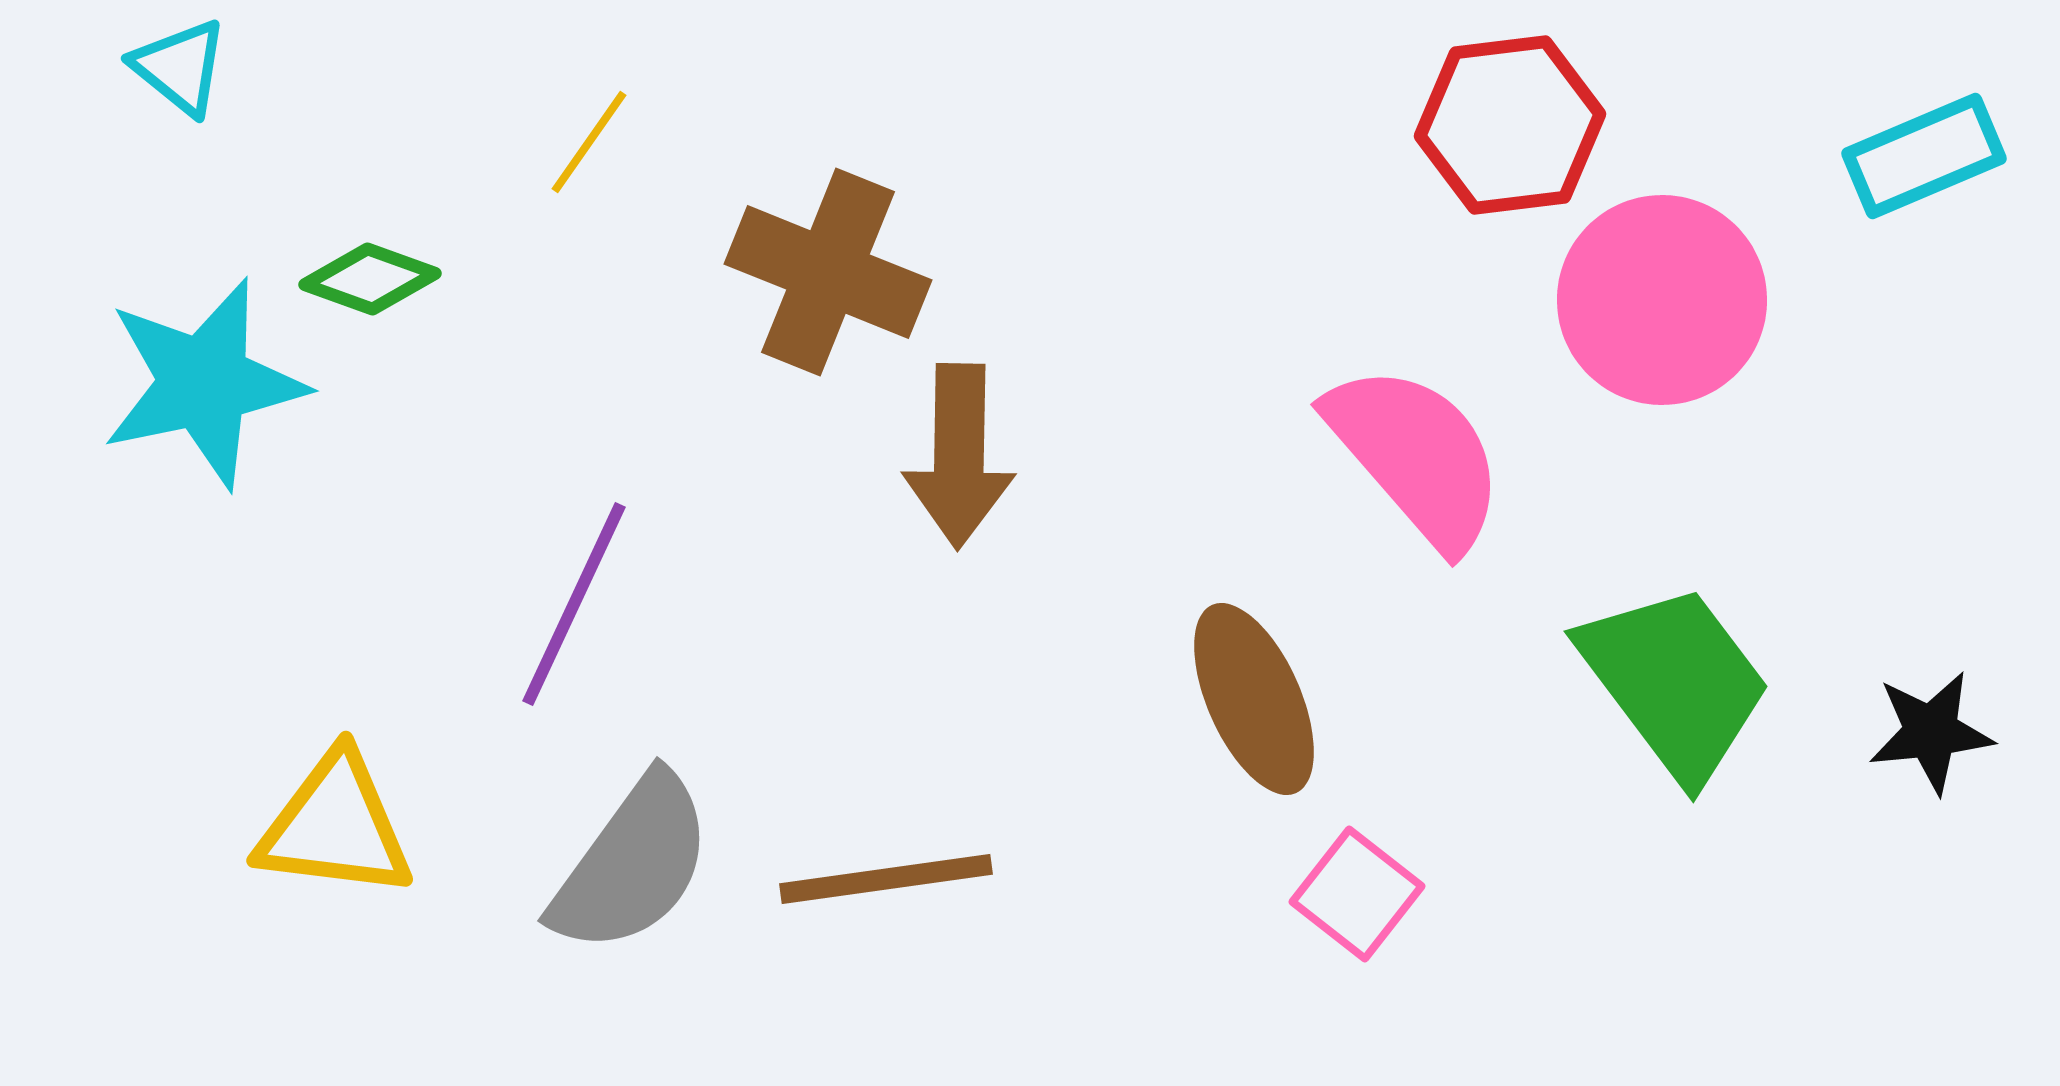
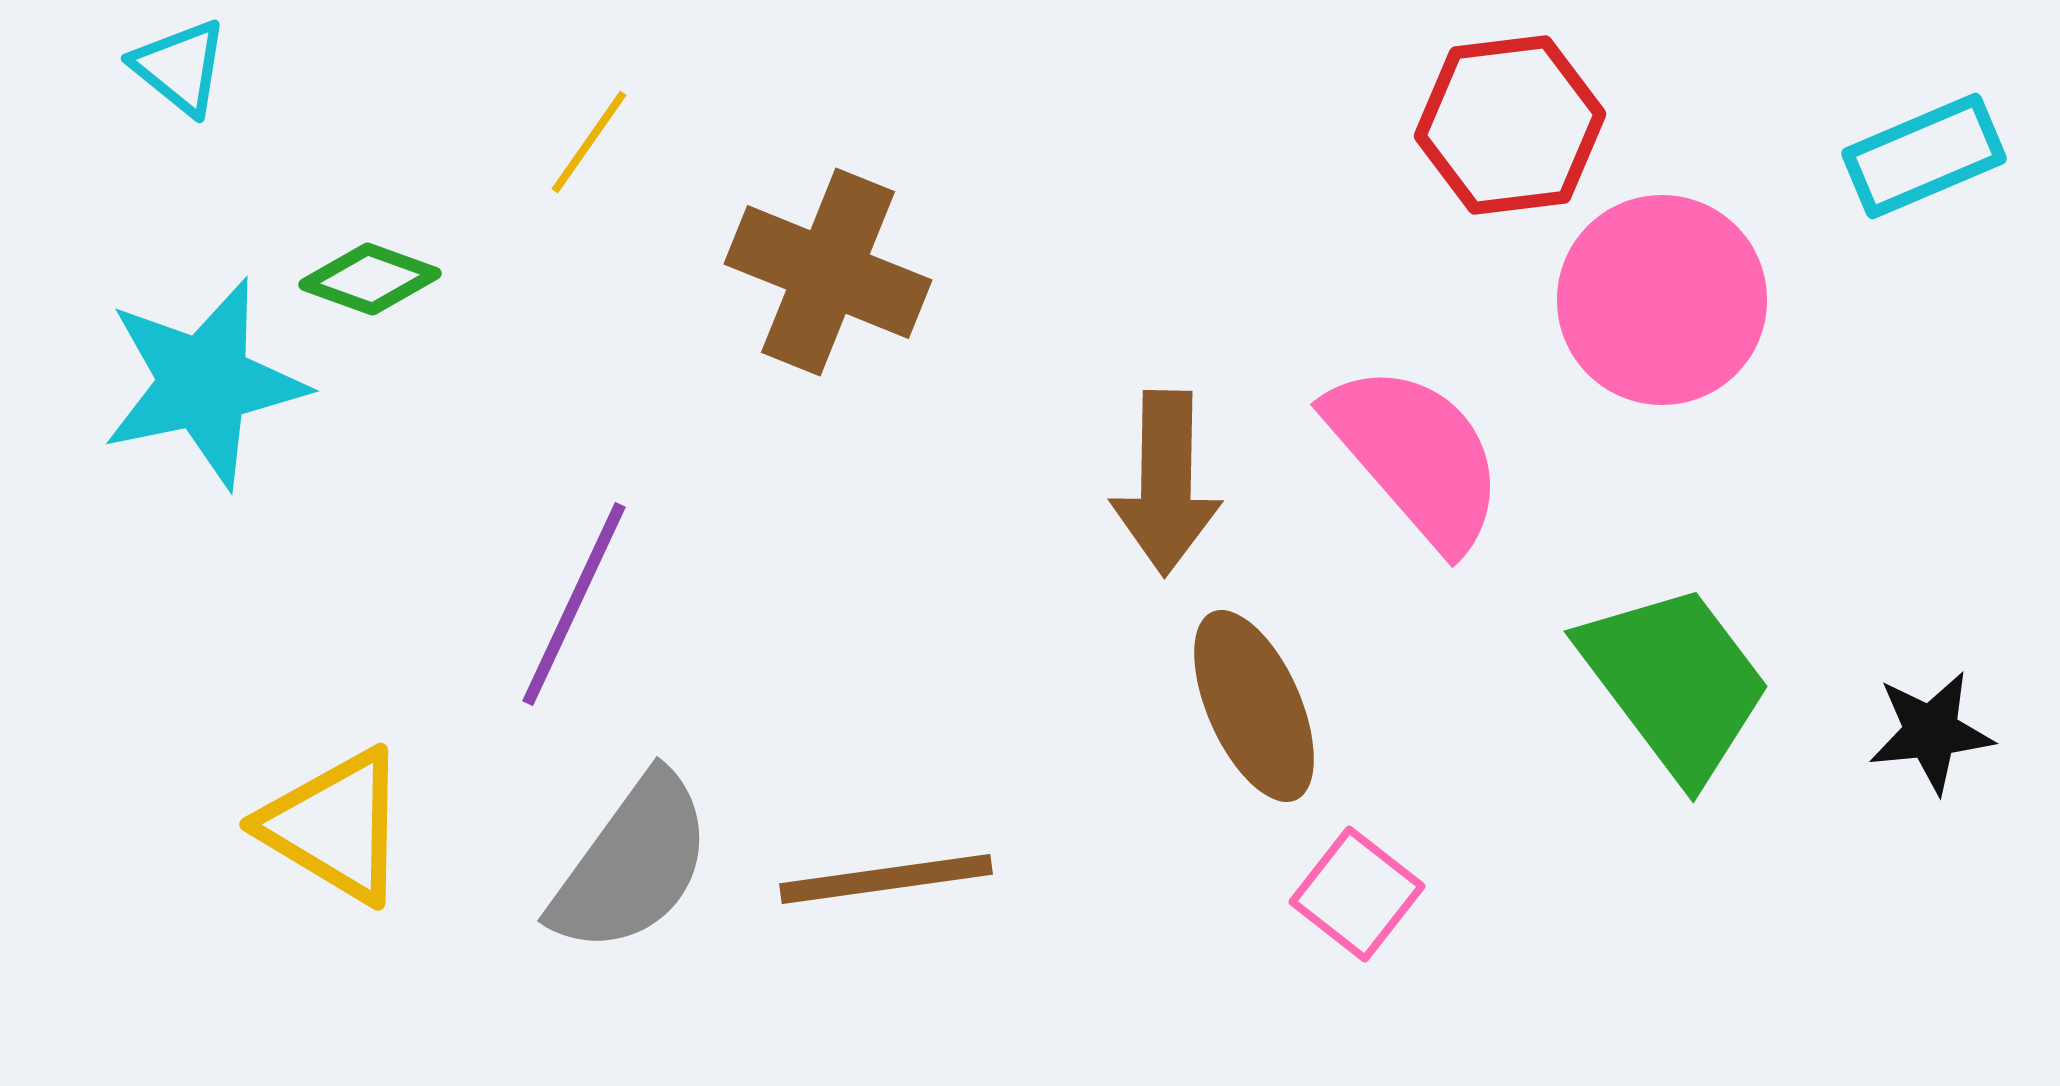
brown arrow: moved 207 px right, 27 px down
brown ellipse: moved 7 px down
yellow triangle: rotated 24 degrees clockwise
